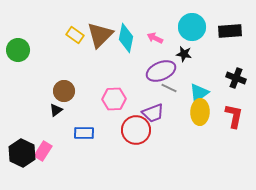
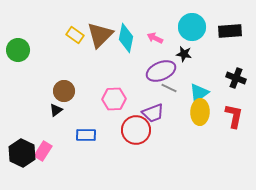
blue rectangle: moved 2 px right, 2 px down
